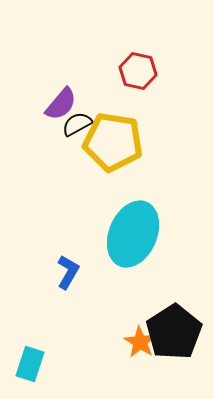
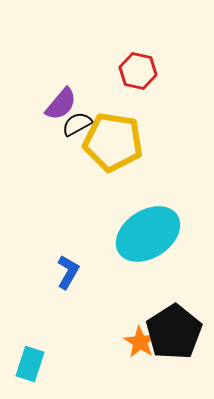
cyan ellipse: moved 15 px right; rotated 34 degrees clockwise
